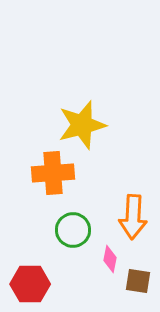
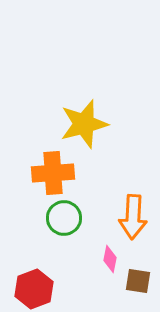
yellow star: moved 2 px right, 1 px up
green circle: moved 9 px left, 12 px up
red hexagon: moved 4 px right, 5 px down; rotated 21 degrees counterclockwise
